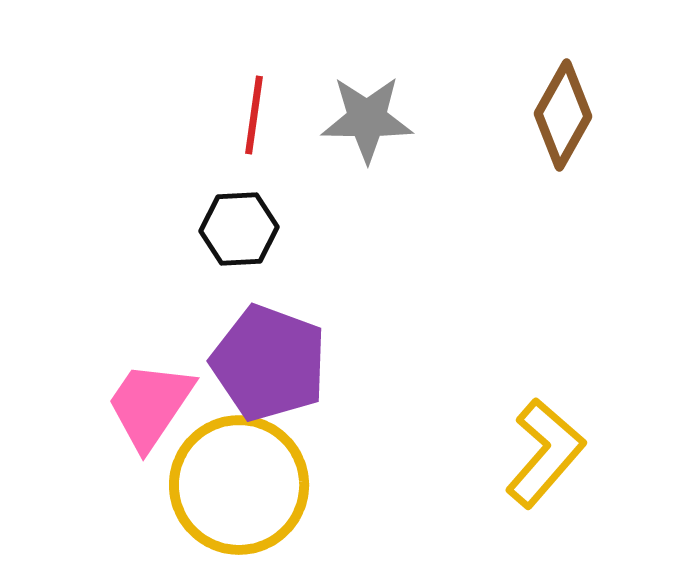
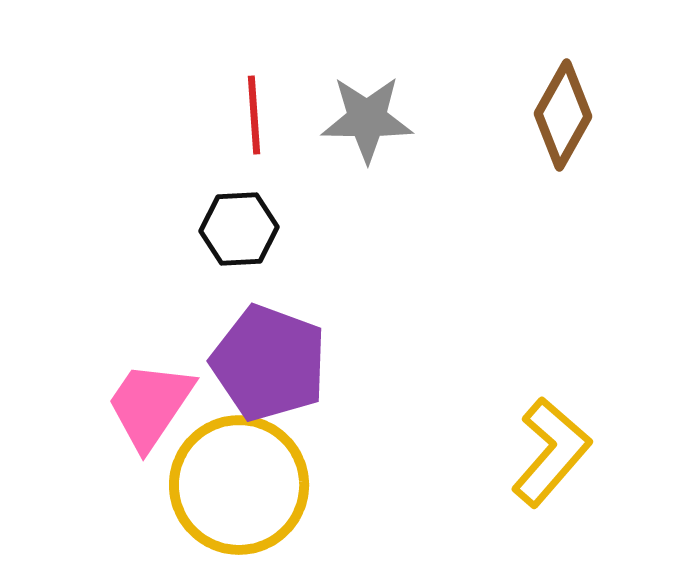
red line: rotated 12 degrees counterclockwise
yellow L-shape: moved 6 px right, 1 px up
